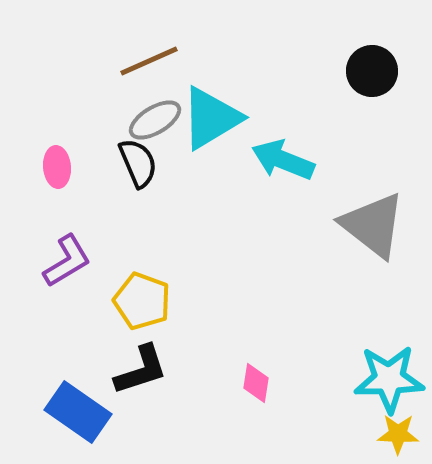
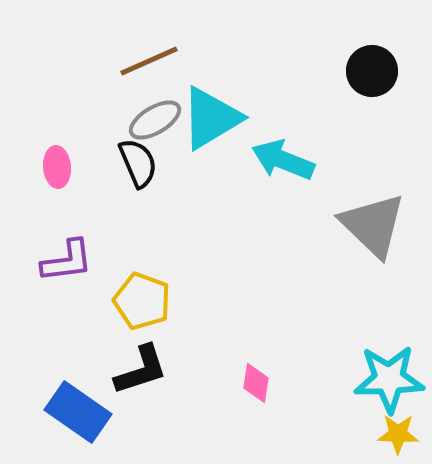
gray triangle: rotated 6 degrees clockwise
purple L-shape: rotated 24 degrees clockwise
